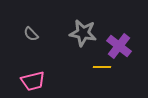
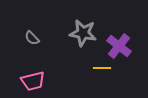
gray semicircle: moved 1 px right, 4 px down
yellow line: moved 1 px down
